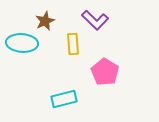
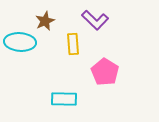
cyan ellipse: moved 2 px left, 1 px up
cyan rectangle: rotated 15 degrees clockwise
